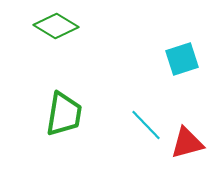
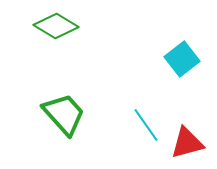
cyan square: rotated 20 degrees counterclockwise
green trapezoid: rotated 51 degrees counterclockwise
cyan line: rotated 9 degrees clockwise
